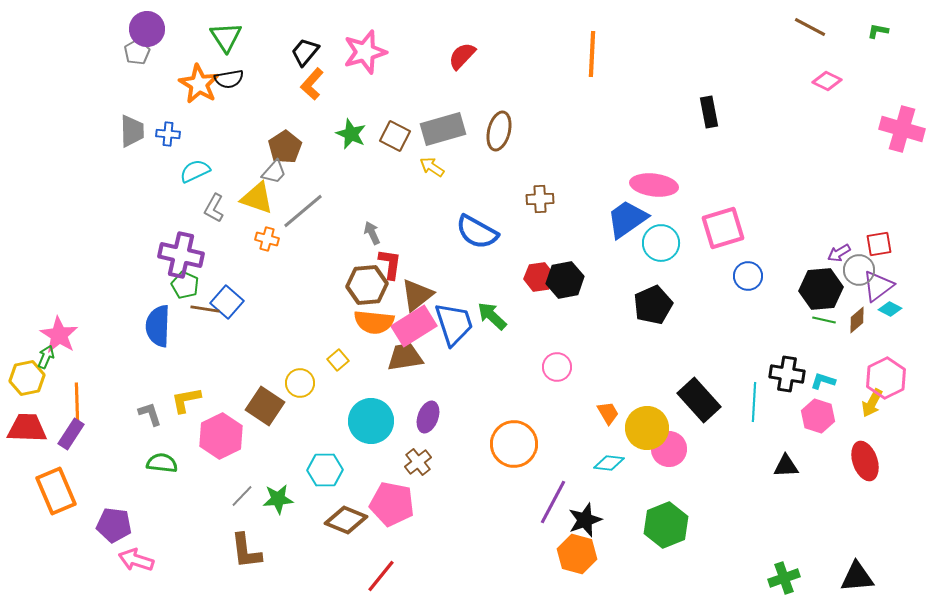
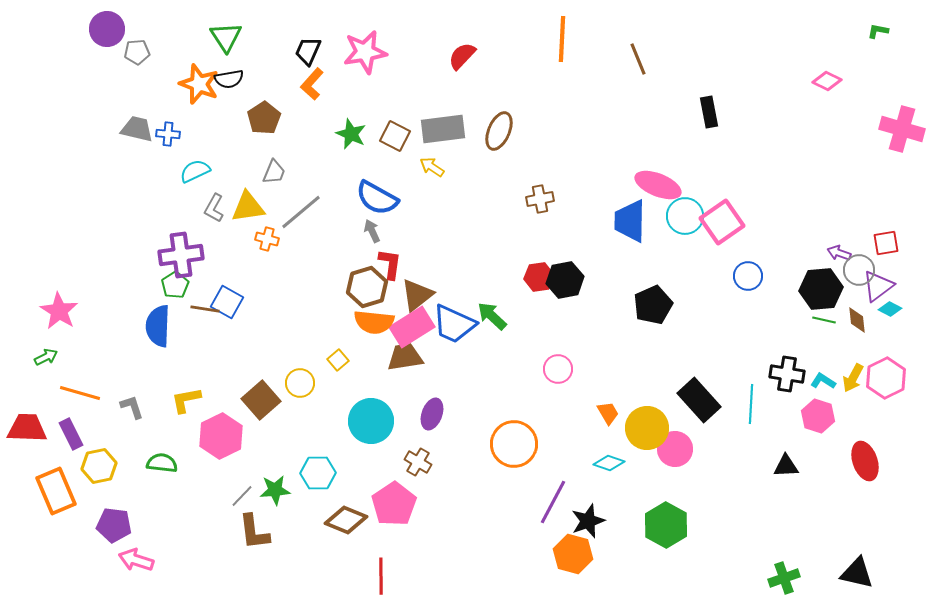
brown line at (810, 27): moved 172 px left, 32 px down; rotated 40 degrees clockwise
purple circle at (147, 29): moved 40 px left
gray pentagon at (137, 52): rotated 25 degrees clockwise
black trapezoid at (305, 52): moved 3 px right, 1 px up; rotated 16 degrees counterclockwise
pink star at (365, 52): rotated 6 degrees clockwise
orange line at (592, 54): moved 30 px left, 15 px up
orange star at (199, 84): rotated 9 degrees counterclockwise
gray rectangle at (443, 129): rotated 9 degrees clockwise
gray trapezoid at (132, 131): moved 5 px right, 2 px up; rotated 76 degrees counterclockwise
brown ellipse at (499, 131): rotated 9 degrees clockwise
brown pentagon at (285, 147): moved 21 px left, 29 px up
gray trapezoid at (274, 172): rotated 20 degrees counterclockwise
pink ellipse at (654, 185): moved 4 px right; rotated 15 degrees clockwise
yellow triangle at (257, 198): moved 9 px left, 9 px down; rotated 27 degrees counterclockwise
brown cross at (540, 199): rotated 8 degrees counterclockwise
gray line at (303, 211): moved 2 px left, 1 px down
blue trapezoid at (627, 219): moved 3 px right, 2 px down; rotated 54 degrees counterclockwise
pink square at (723, 228): moved 1 px left, 6 px up; rotated 18 degrees counterclockwise
blue semicircle at (477, 232): moved 100 px left, 34 px up
gray arrow at (372, 233): moved 2 px up
cyan circle at (661, 243): moved 24 px right, 27 px up
red square at (879, 244): moved 7 px right, 1 px up
purple arrow at (839, 253): rotated 50 degrees clockwise
purple cross at (181, 255): rotated 21 degrees counterclockwise
green pentagon at (185, 285): moved 10 px left; rotated 16 degrees clockwise
brown hexagon at (367, 285): moved 2 px down; rotated 12 degrees counterclockwise
blue square at (227, 302): rotated 12 degrees counterclockwise
brown diamond at (857, 320): rotated 56 degrees counterclockwise
blue trapezoid at (454, 324): rotated 132 degrees clockwise
pink rectangle at (414, 326): moved 2 px left, 1 px down
pink star at (59, 335): moved 24 px up
green arrow at (46, 357): rotated 40 degrees clockwise
pink circle at (557, 367): moved 1 px right, 2 px down
yellow hexagon at (27, 378): moved 72 px right, 88 px down
cyan L-shape at (823, 381): rotated 15 degrees clockwise
cyan line at (754, 402): moved 3 px left, 2 px down
orange line at (77, 403): moved 3 px right, 10 px up; rotated 72 degrees counterclockwise
yellow arrow at (872, 403): moved 19 px left, 25 px up
brown square at (265, 406): moved 4 px left, 6 px up; rotated 15 degrees clockwise
gray L-shape at (150, 414): moved 18 px left, 7 px up
purple ellipse at (428, 417): moved 4 px right, 3 px up
purple rectangle at (71, 434): rotated 60 degrees counterclockwise
pink circle at (669, 449): moved 6 px right
brown cross at (418, 462): rotated 20 degrees counterclockwise
cyan diamond at (609, 463): rotated 12 degrees clockwise
cyan hexagon at (325, 470): moved 7 px left, 3 px down
green star at (278, 499): moved 3 px left, 9 px up
pink pentagon at (392, 504): moved 2 px right; rotated 27 degrees clockwise
black star at (585, 520): moved 3 px right, 1 px down
green hexagon at (666, 525): rotated 9 degrees counterclockwise
brown L-shape at (246, 551): moved 8 px right, 19 px up
orange hexagon at (577, 554): moved 4 px left
red line at (381, 576): rotated 39 degrees counterclockwise
black triangle at (857, 577): moved 4 px up; rotated 18 degrees clockwise
